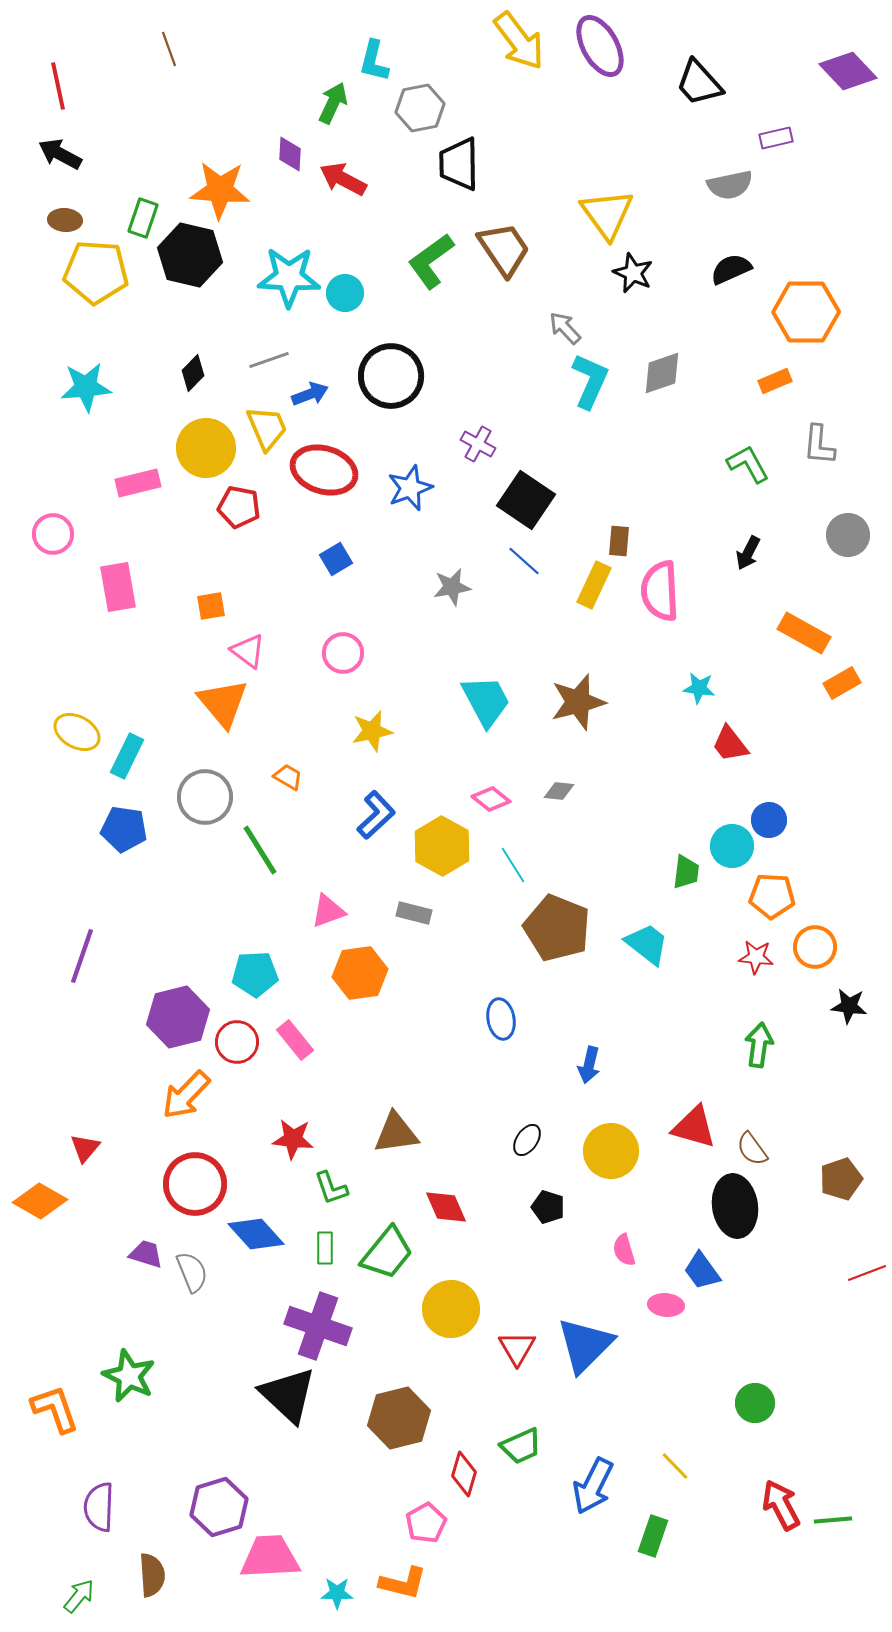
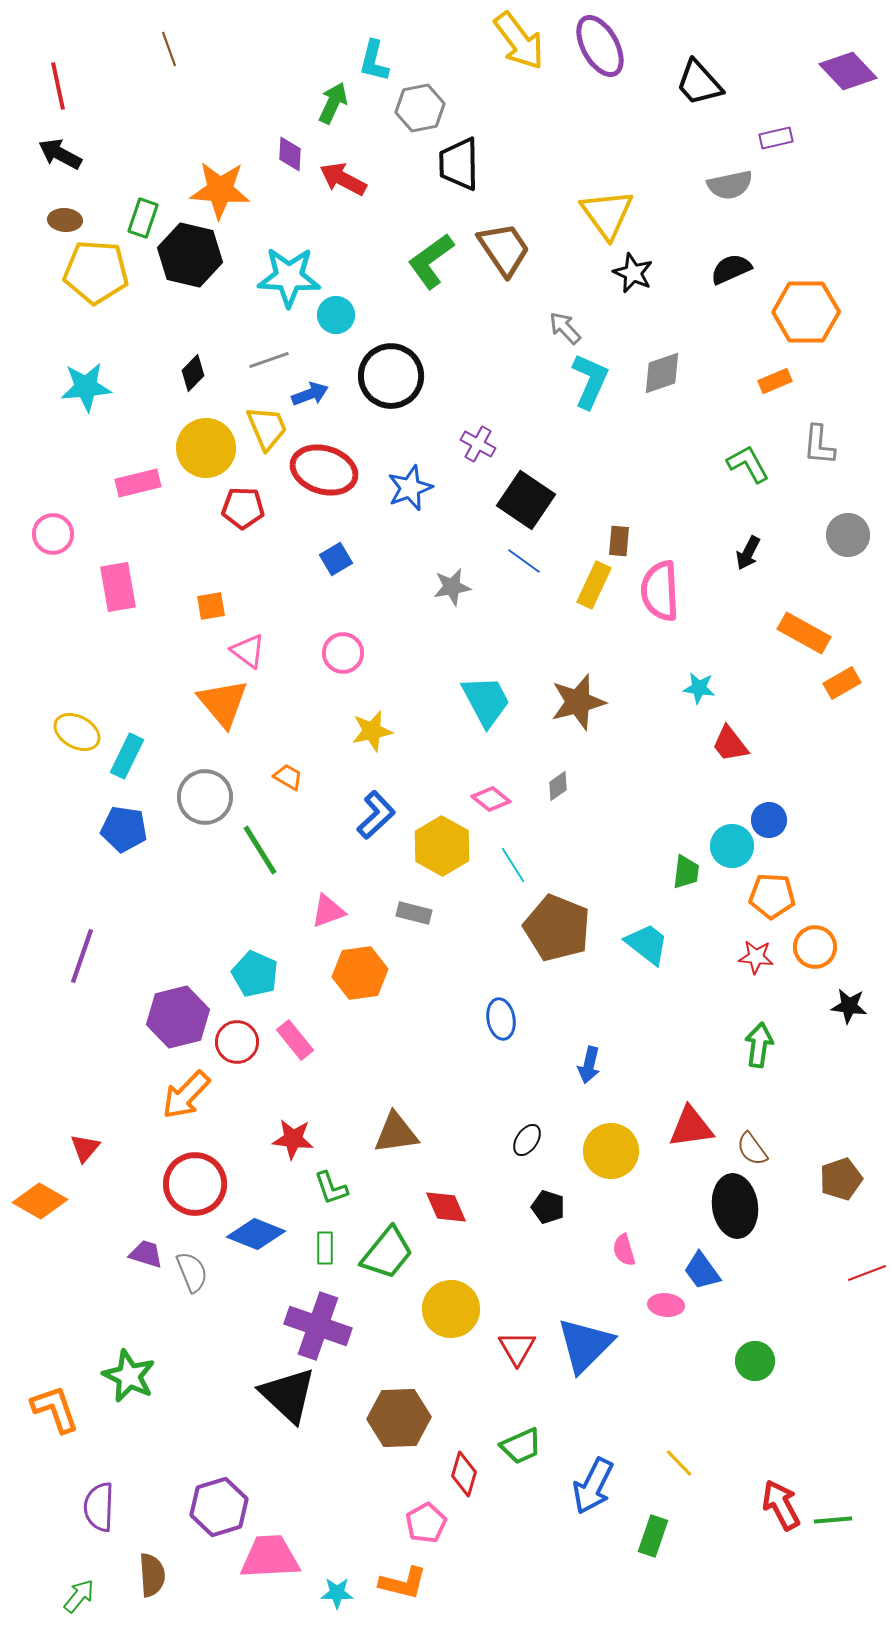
cyan circle at (345, 293): moved 9 px left, 22 px down
red pentagon at (239, 507): moved 4 px right, 1 px down; rotated 9 degrees counterclockwise
blue line at (524, 561): rotated 6 degrees counterclockwise
gray diamond at (559, 791): moved 1 px left, 5 px up; rotated 40 degrees counterclockwise
cyan pentagon at (255, 974): rotated 27 degrees clockwise
red triangle at (694, 1127): moved 3 px left; rotated 24 degrees counterclockwise
blue diamond at (256, 1234): rotated 26 degrees counterclockwise
green circle at (755, 1403): moved 42 px up
brown hexagon at (399, 1418): rotated 12 degrees clockwise
yellow line at (675, 1466): moved 4 px right, 3 px up
